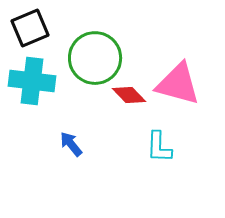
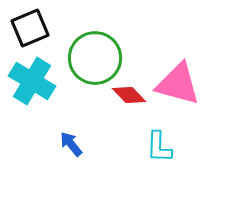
cyan cross: rotated 24 degrees clockwise
